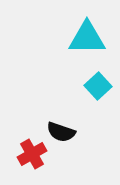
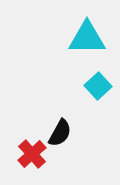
black semicircle: moved 1 px left, 1 px down; rotated 80 degrees counterclockwise
red cross: rotated 12 degrees counterclockwise
